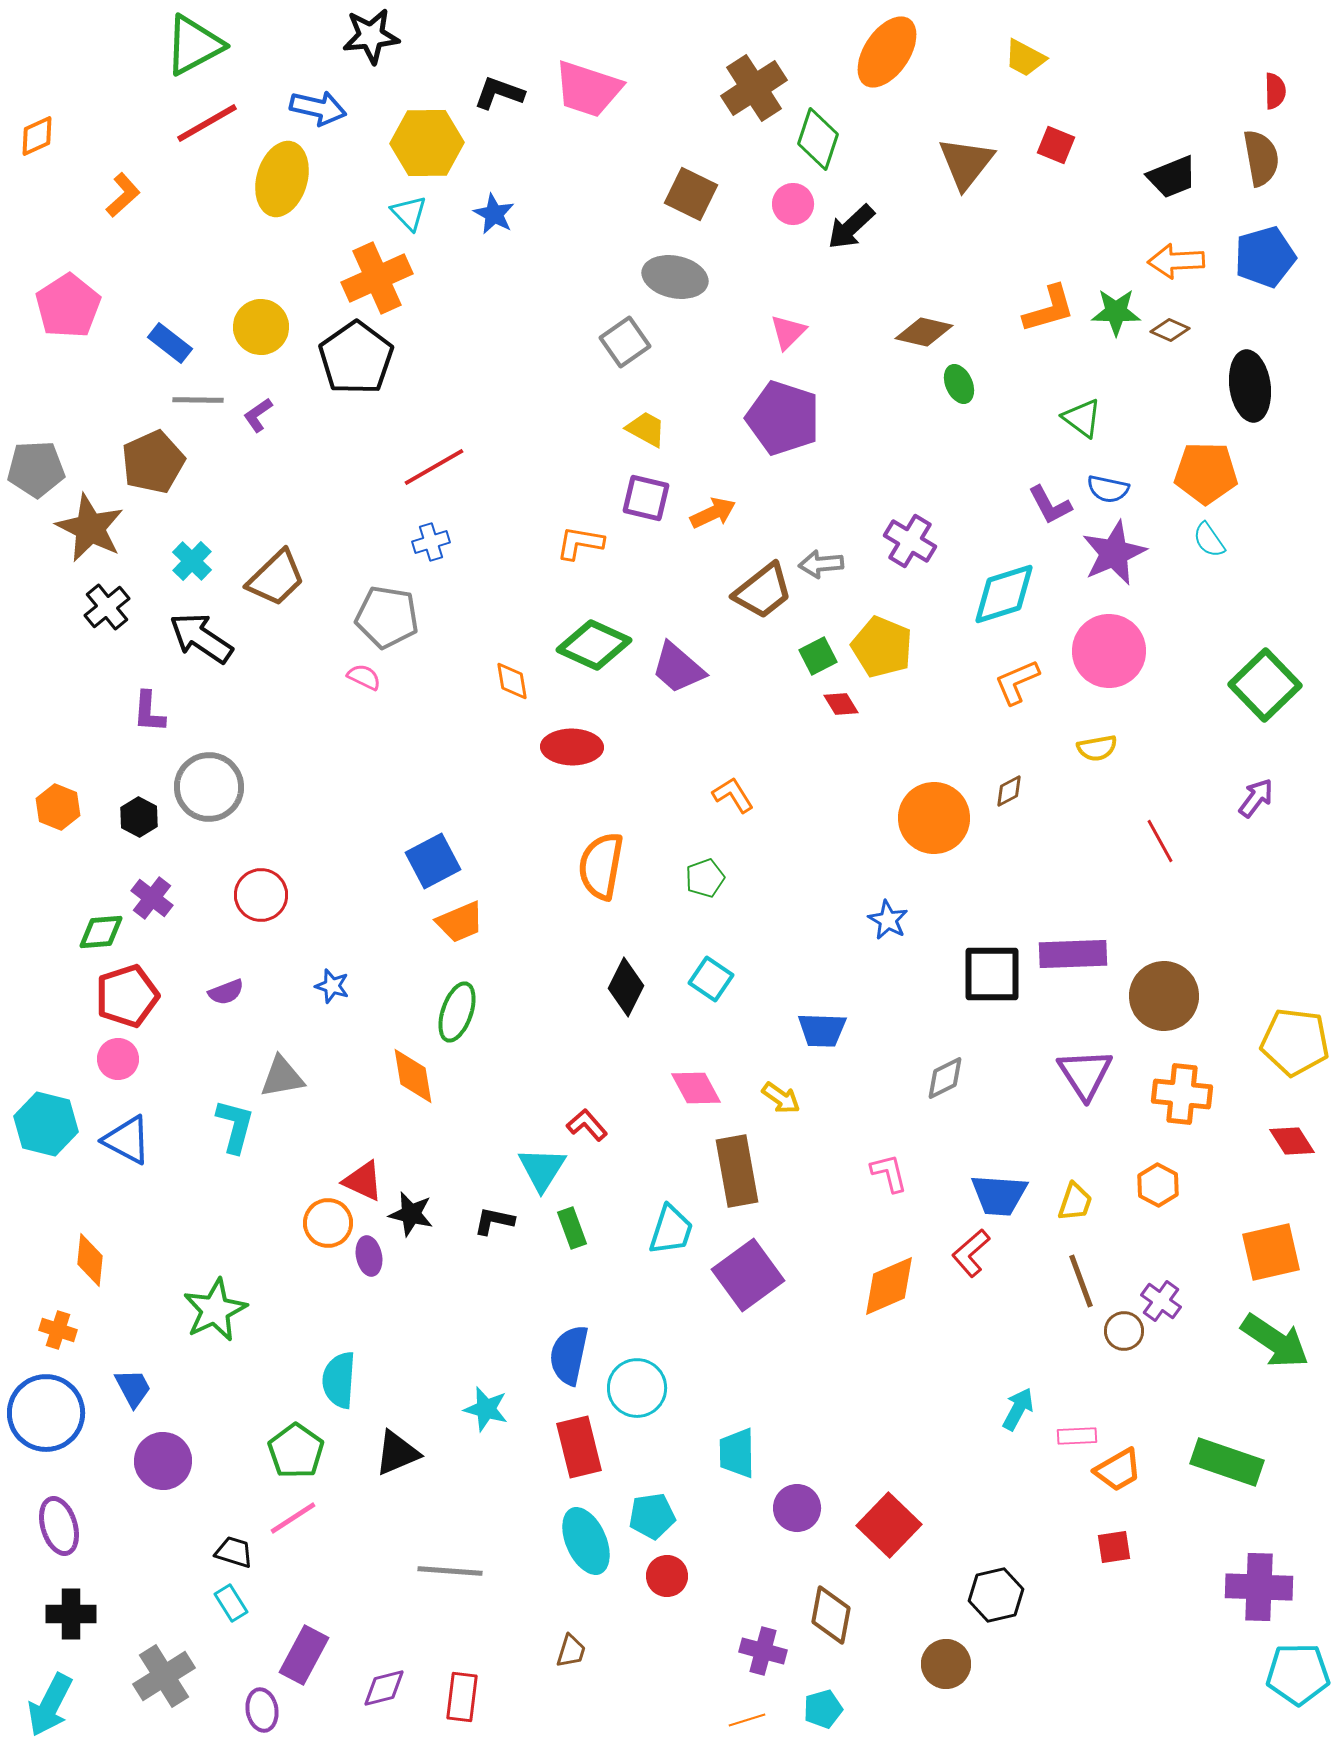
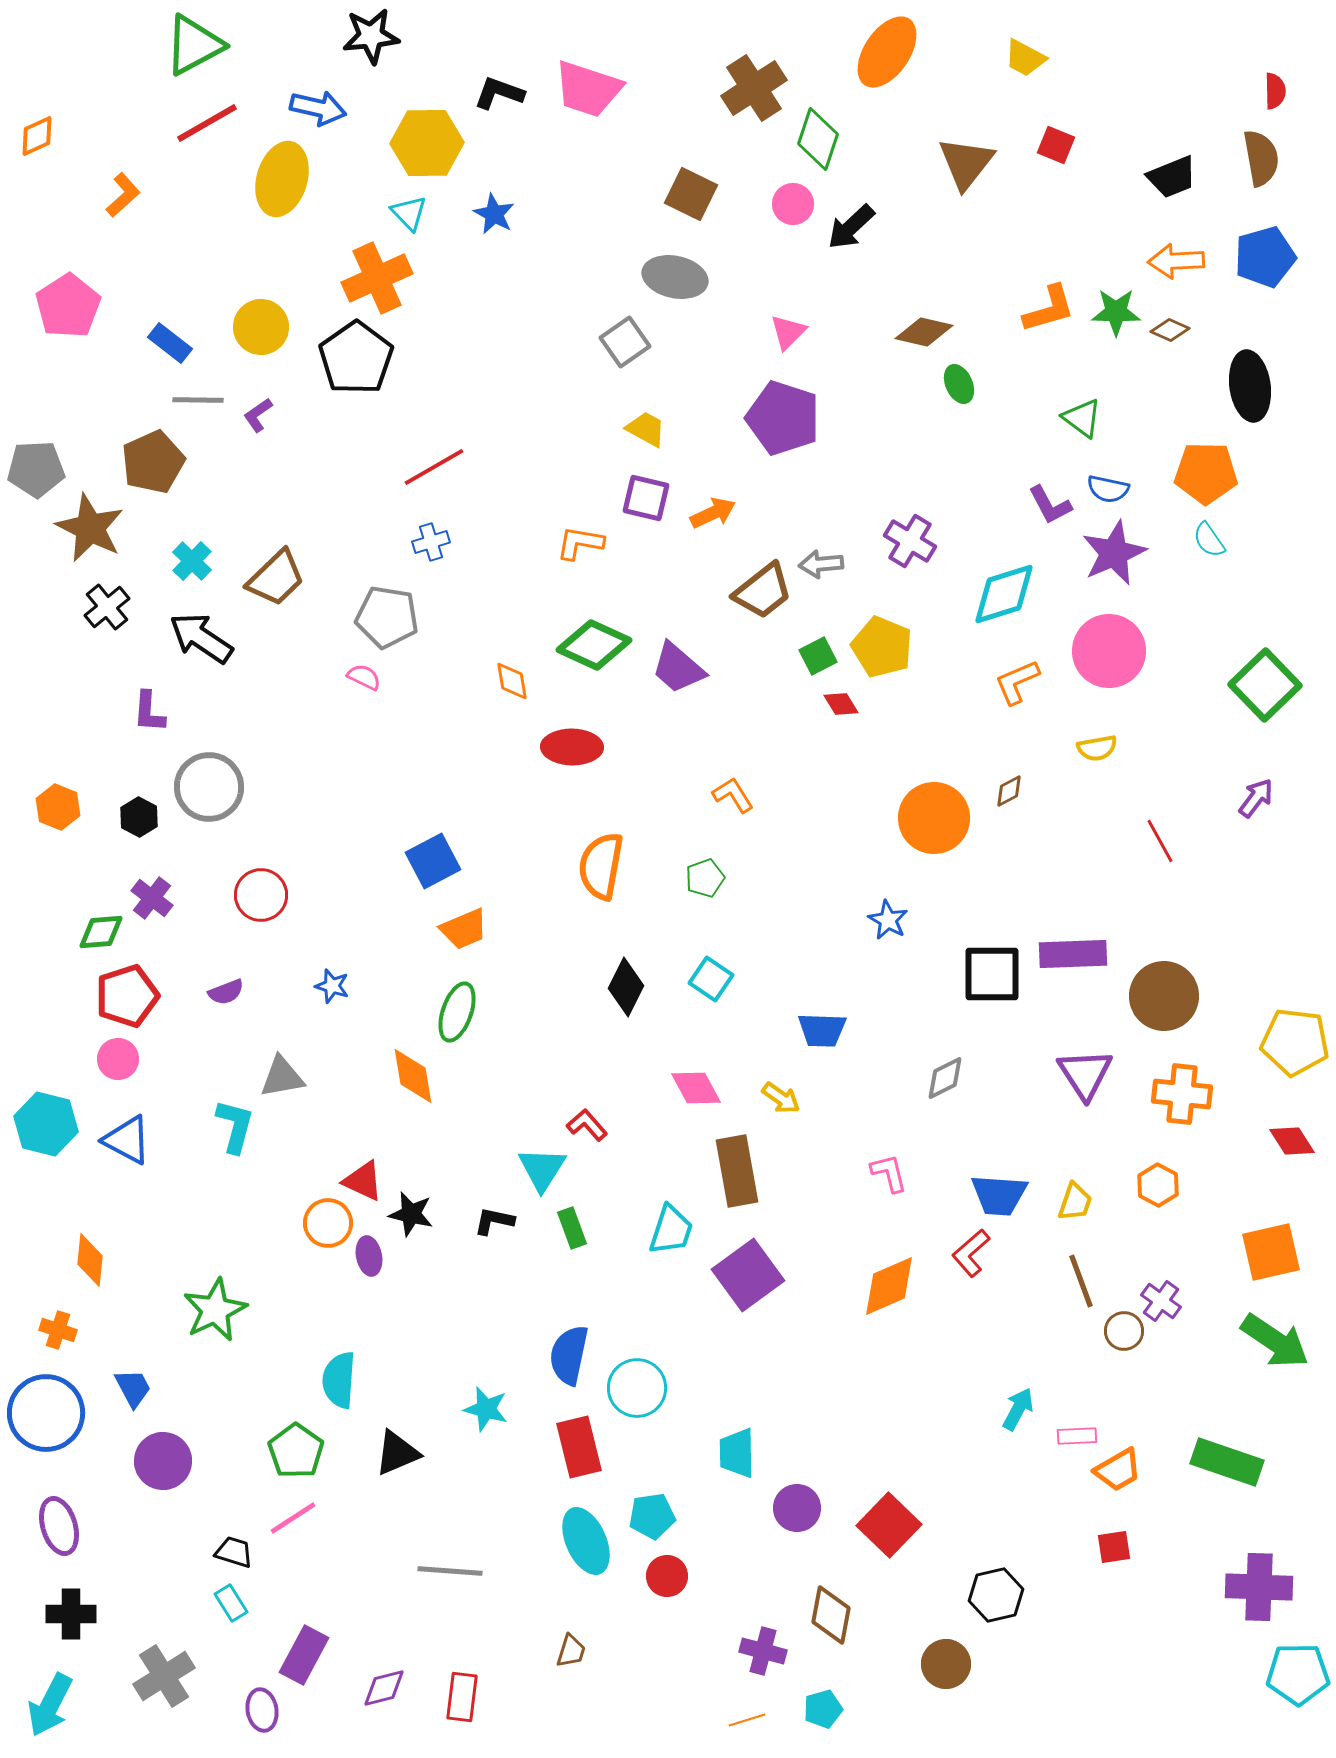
orange trapezoid at (460, 922): moved 4 px right, 7 px down
